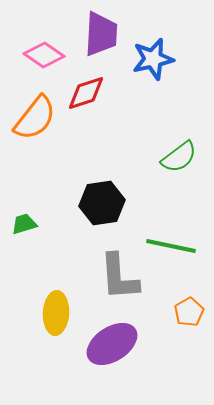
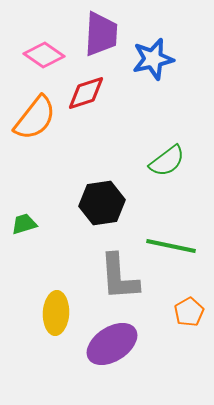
green semicircle: moved 12 px left, 4 px down
